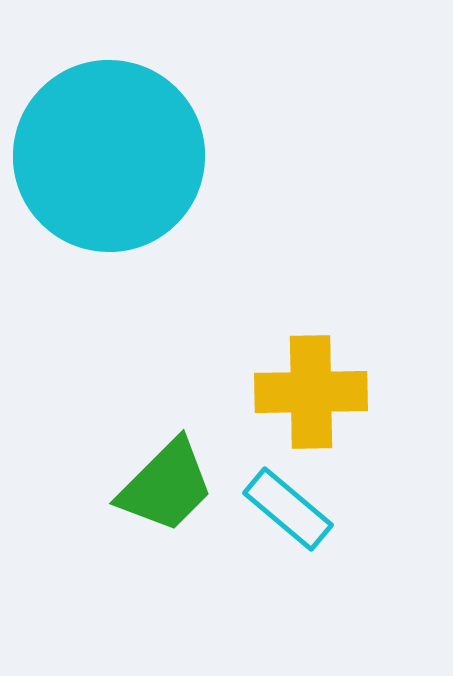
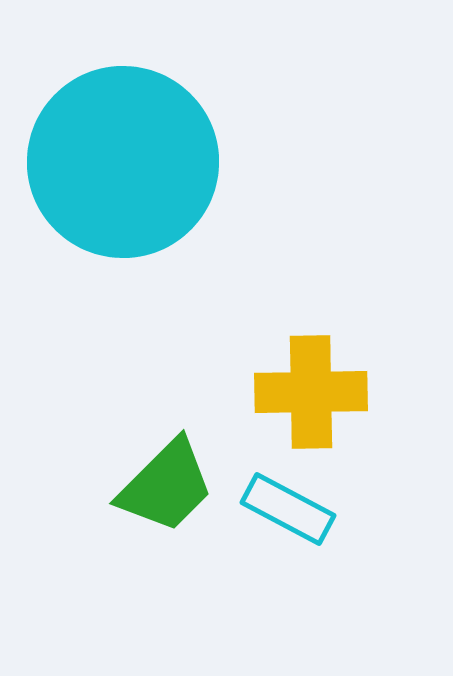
cyan circle: moved 14 px right, 6 px down
cyan rectangle: rotated 12 degrees counterclockwise
